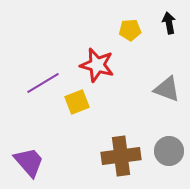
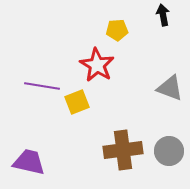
black arrow: moved 6 px left, 8 px up
yellow pentagon: moved 13 px left
red star: rotated 16 degrees clockwise
purple line: moved 1 px left, 3 px down; rotated 40 degrees clockwise
gray triangle: moved 3 px right, 1 px up
brown cross: moved 2 px right, 6 px up
purple trapezoid: rotated 36 degrees counterclockwise
